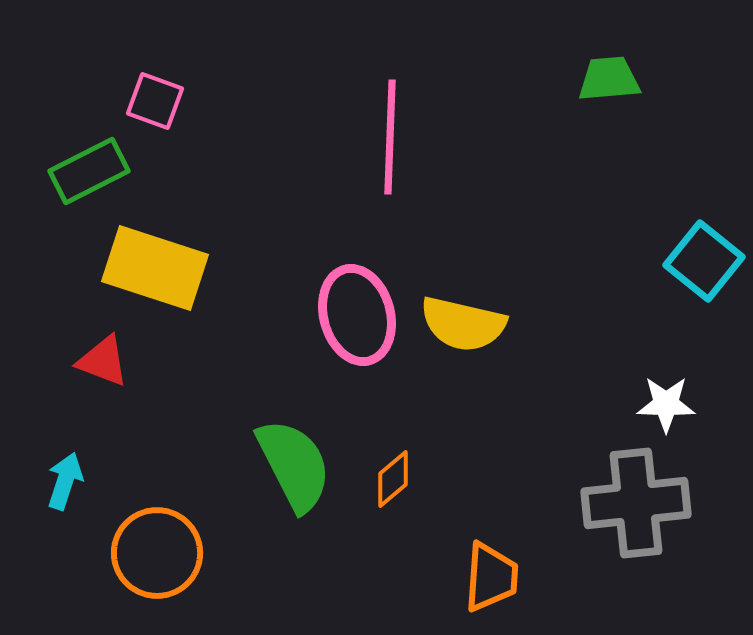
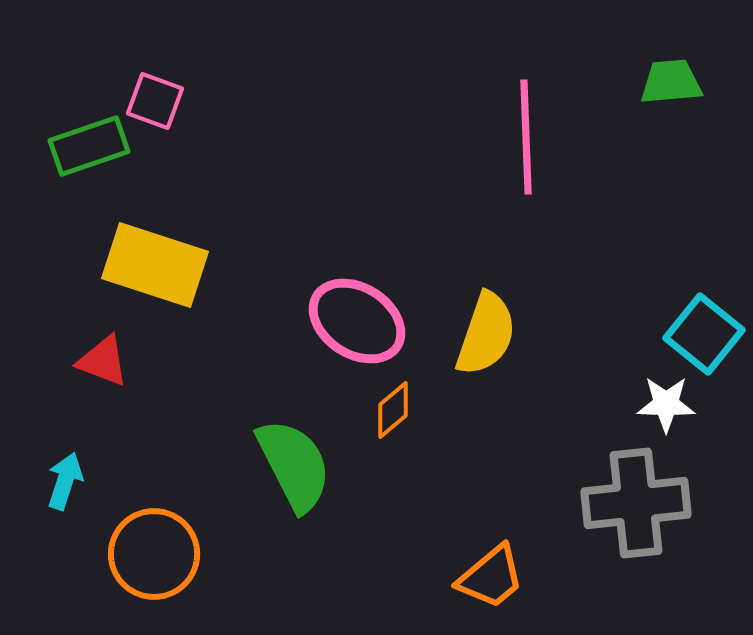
green trapezoid: moved 62 px right, 3 px down
pink line: moved 136 px right; rotated 4 degrees counterclockwise
green rectangle: moved 25 px up; rotated 8 degrees clockwise
cyan square: moved 73 px down
yellow rectangle: moved 3 px up
pink ellipse: moved 6 px down; rotated 42 degrees counterclockwise
yellow semicircle: moved 23 px right, 10 px down; rotated 84 degrees counterclockwise
orange diamond: moved 69 px up
orange circle: moved 3 px left, 1 px down
orange trapezoid: rotated 46 degrees clockwise
